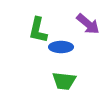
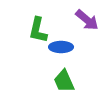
purple arrow: moved 1 px left, 4 px up
green trapezoid: rotated 60 degrees clockwise
